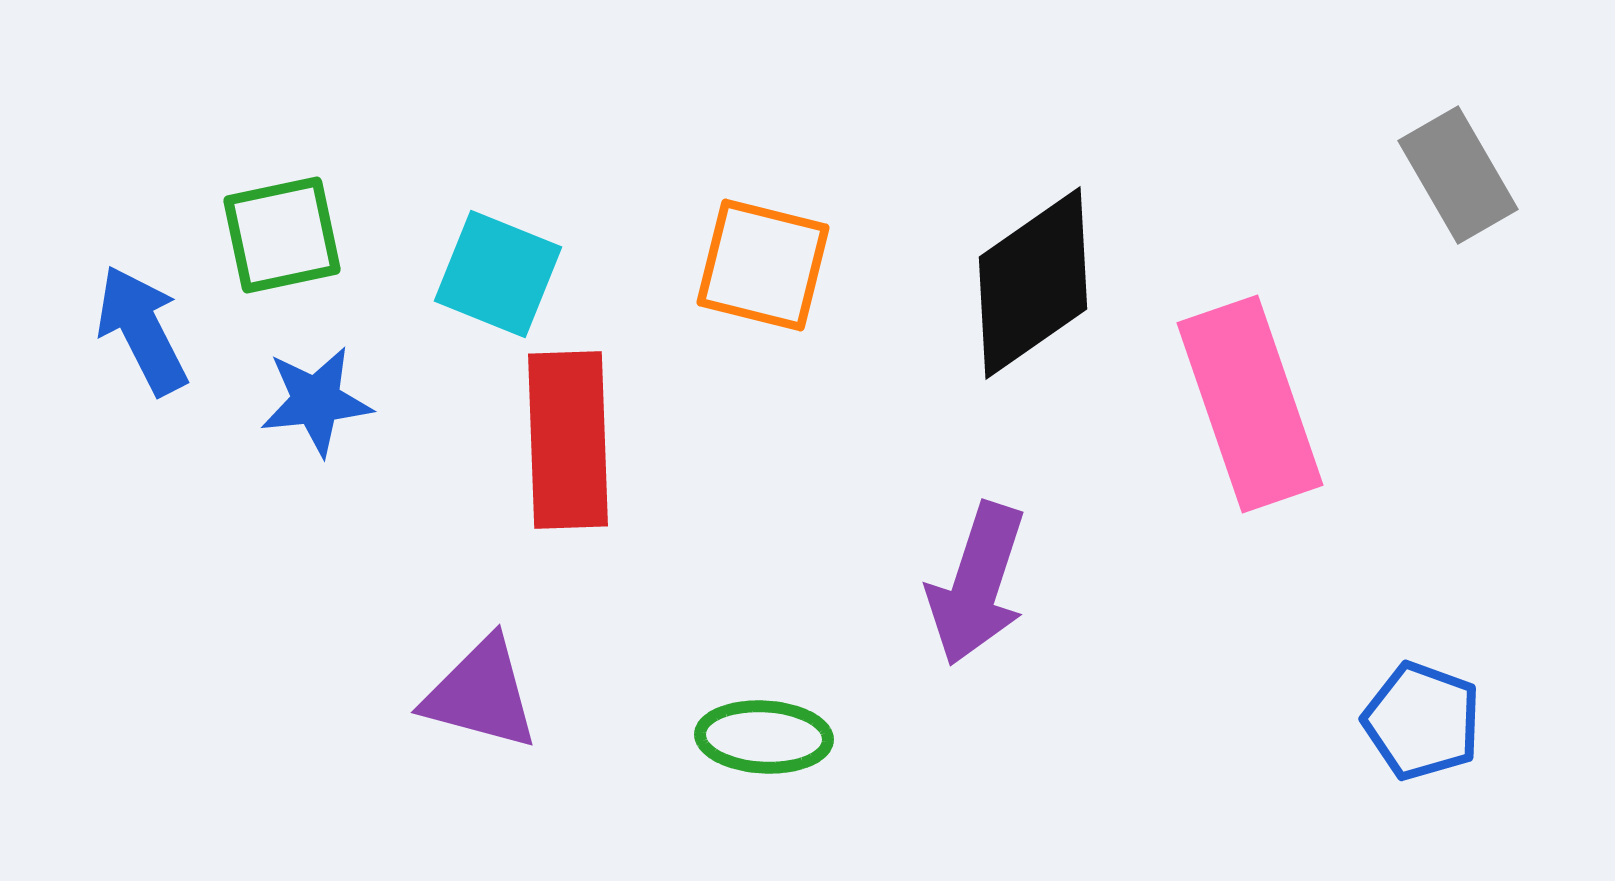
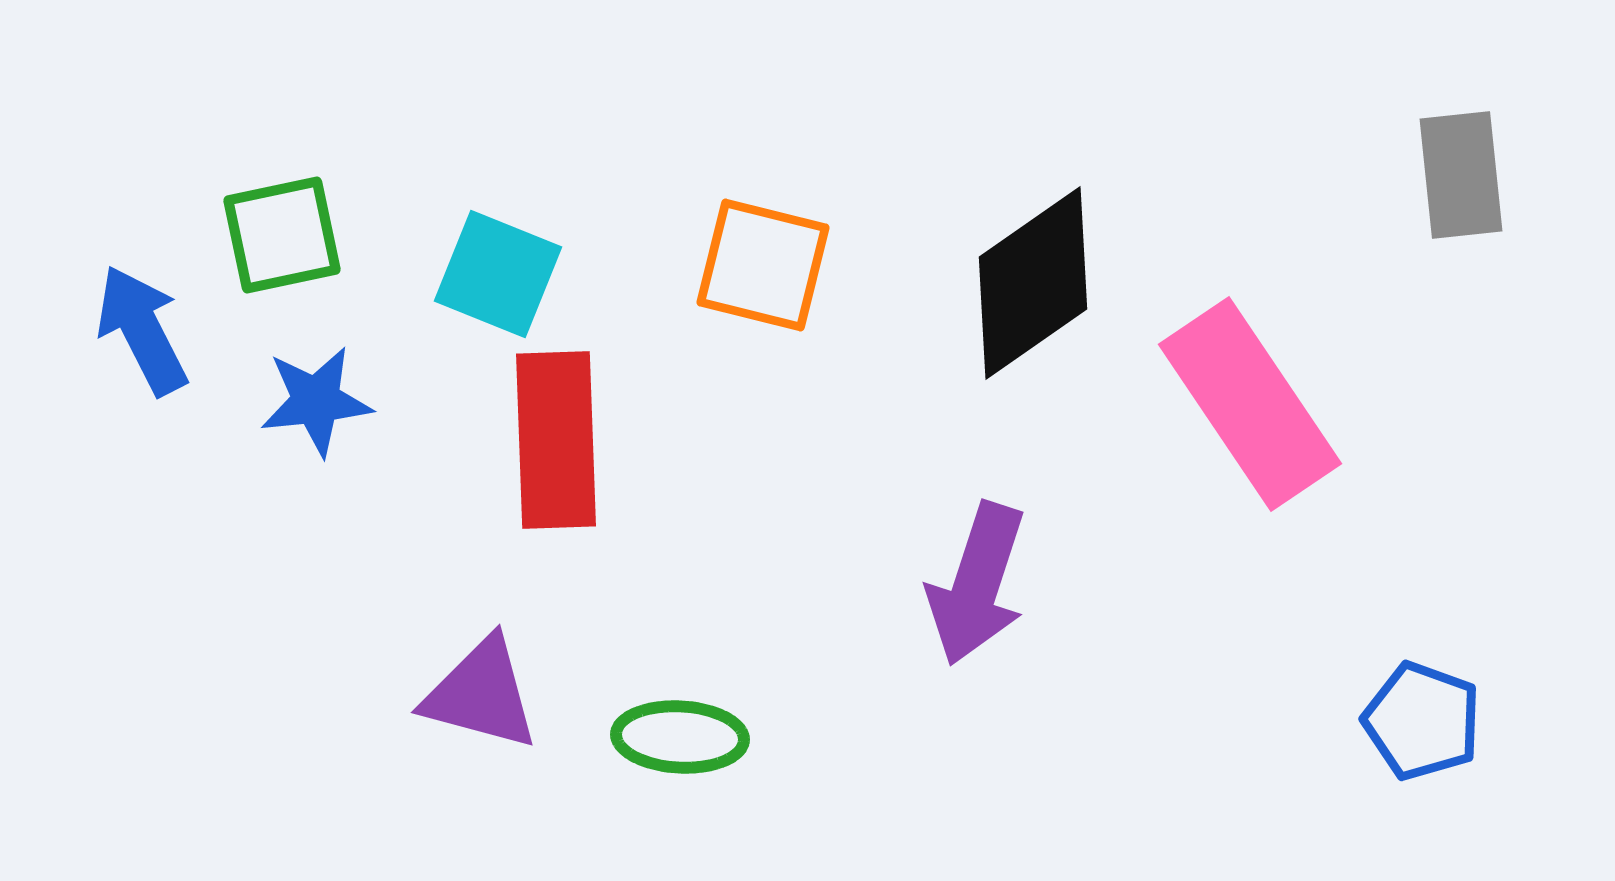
gray rectangle: moved 3 px right; rotated 24 degrees clockwise
pink rectangle: rotated 15 degrees counterclockwise
red rectangle: moved 12 px left
green ellipse: moved 84 px left
